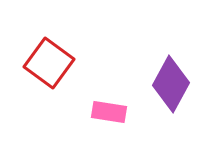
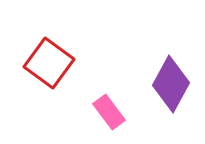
pink rectangle: rotated 44 degrees clockwise
